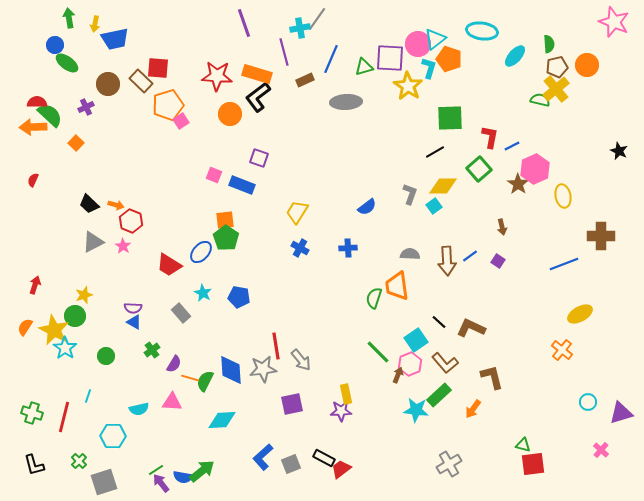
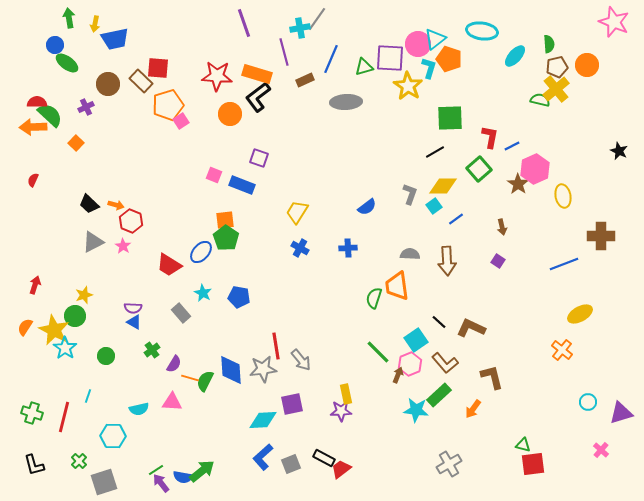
blue line at (470, 256): moved 14 px left, 37 px up
cyan diamond at (222, 420): moved 41 px right
